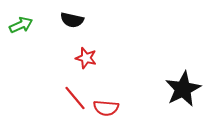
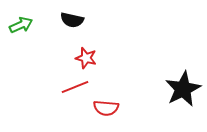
red line: moved 11 px up; rotated 72 degrees counterclockwise
